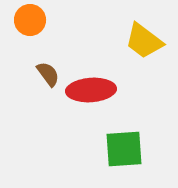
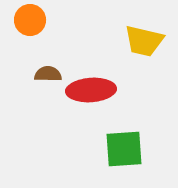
yellow trapezoid: rotated 24 degrees counterclockwise
brown semicircle: rotated 52 degrees counterclockwise
